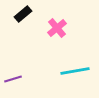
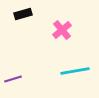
black rectangle: rotated 24 degrees clockwise
pink cross: moved 5 px right, 2 px down
